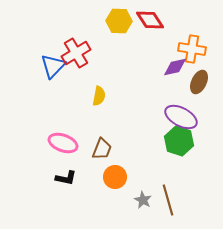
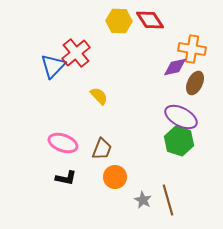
red cross: rotated 8 degrees counterclockwise
brown ellipse: moved 4 px left, 1 px down
yellow semicircle: rotated 54 degrees counterclockwise
